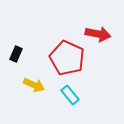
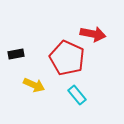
red arrow: moved 5 px left
black rectangle: rotated 56 degrees clockwise
cyan rectangle: moved 7 px right
